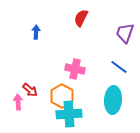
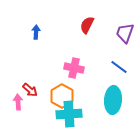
red semicircle: moved 6 px right, 7 px down
pink cross: moved 1 px left, 1 px up
